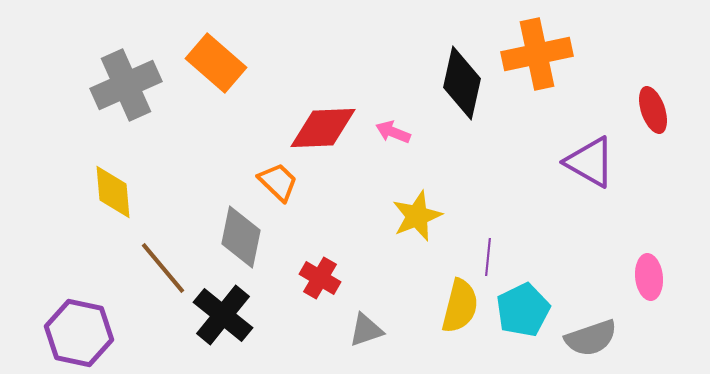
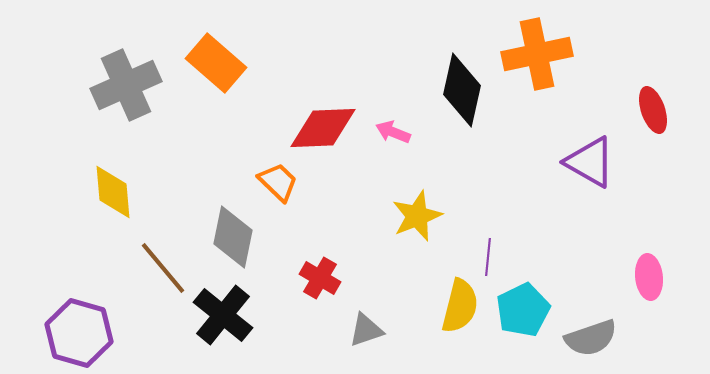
black diamond: moved 7 px down
gray diamond: moved 8 px left
purple hexagon: rotated 4 degrees clockwise
